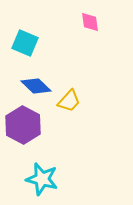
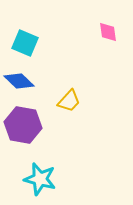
pink diamond: moved 18 px right, 10 px down
blue diamond: moved 17 px left, 5 px up
purple hexagon: rotated 18 degrees counterclockwise
cyan star: moved 2 px left
